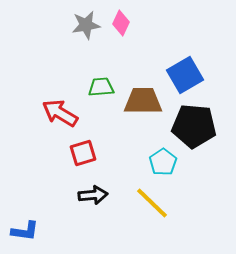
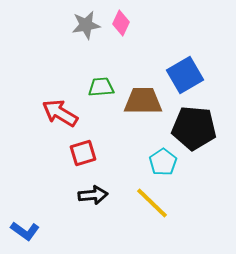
black pentagon: moved 2 px down
blue L-shape: rotated 28 degrees clockwise
